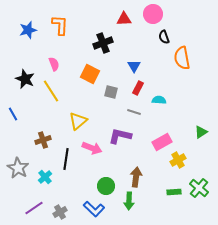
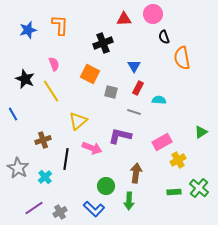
brown arrow: moved 4 px up
